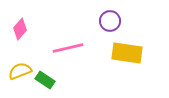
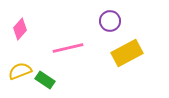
yellow rectangle: rotated 36 degrees counterclockwise
